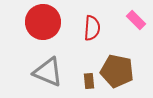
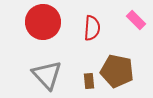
gray triangle: moved 1 px left, 3 px down; rotated 24 degrees clockwise
